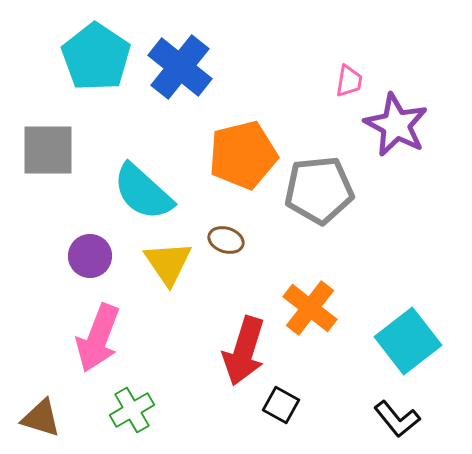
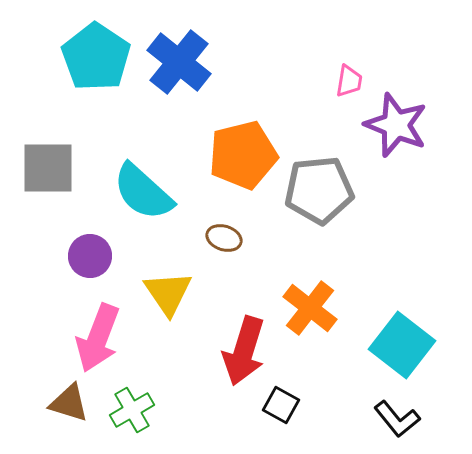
blue cross: moved 1 px left, 5 px up
purple star: rotated 6 degrees counterclockwise
gray square: moved 18 px down
brown ellipse: moved 2 px left, 2 px up
yellow triangle: moved 30 px down
cyan square: moved 6 px left, 4 px down; rotated 14 degrees counterclockwise
brown triangle: moved 28 px right, 15 px up
